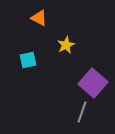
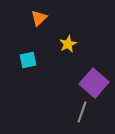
orange triangle: rotated 48 degrees clockwise
yellow star: moved 2 px right, 1 px up
purple square: moved 1 px right
